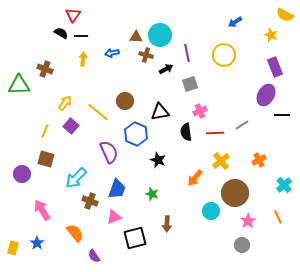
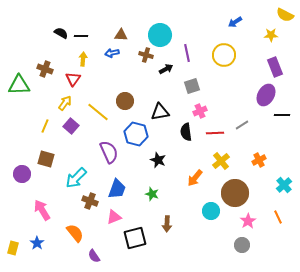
red triangle at (73, 15): moved 64 px down
yellow star at (271, 35): rotated 24 degrees counterclockwise
brown triangle at (136, 37): moved 15 px left, 2 px up
gray square at (190, 84): moved 2 px right, 2 px down
yellow line at (45, 131): moved 5 px up
blue hexagon at (136, 134): rotated 10 degrees counterclockwise
